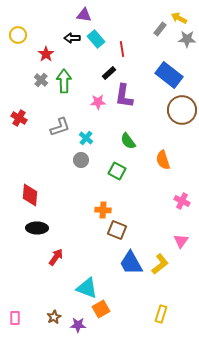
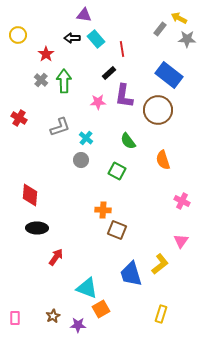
brown circle: moved 24 px left
blue trapezoid: moved 11 px down; rotated 12 degrees clockwise
brown star: moved 1 px left, 1 px up
